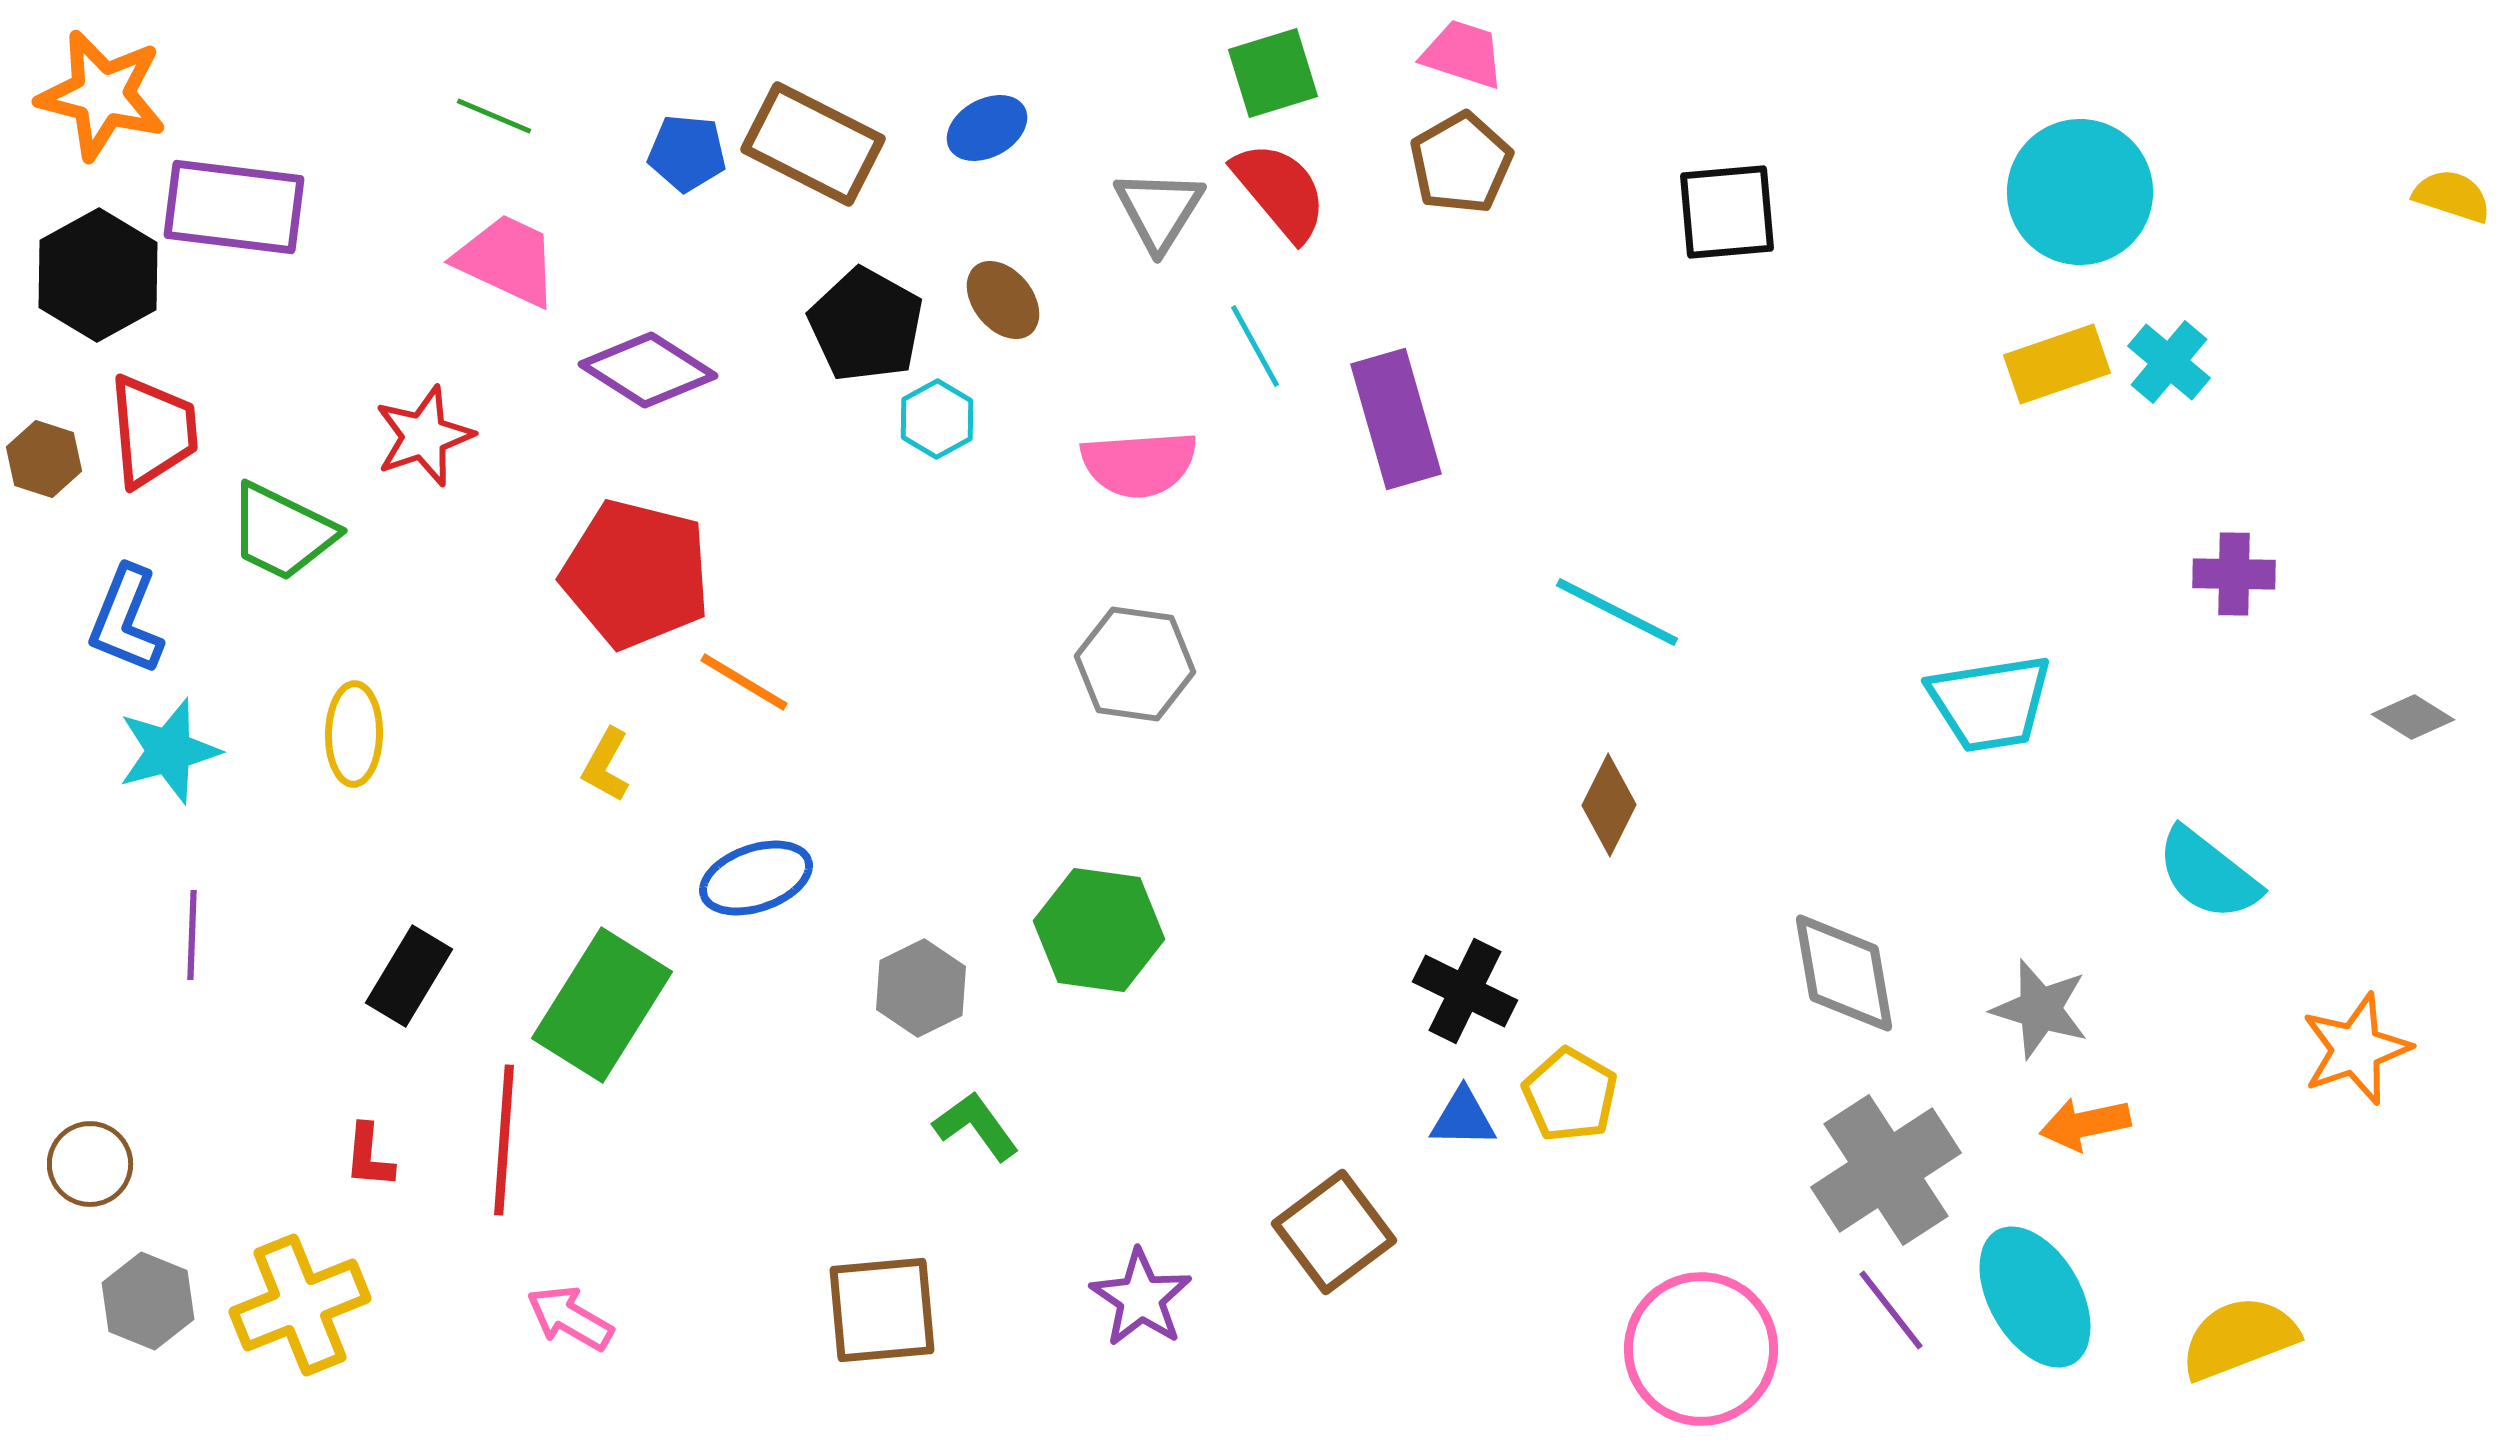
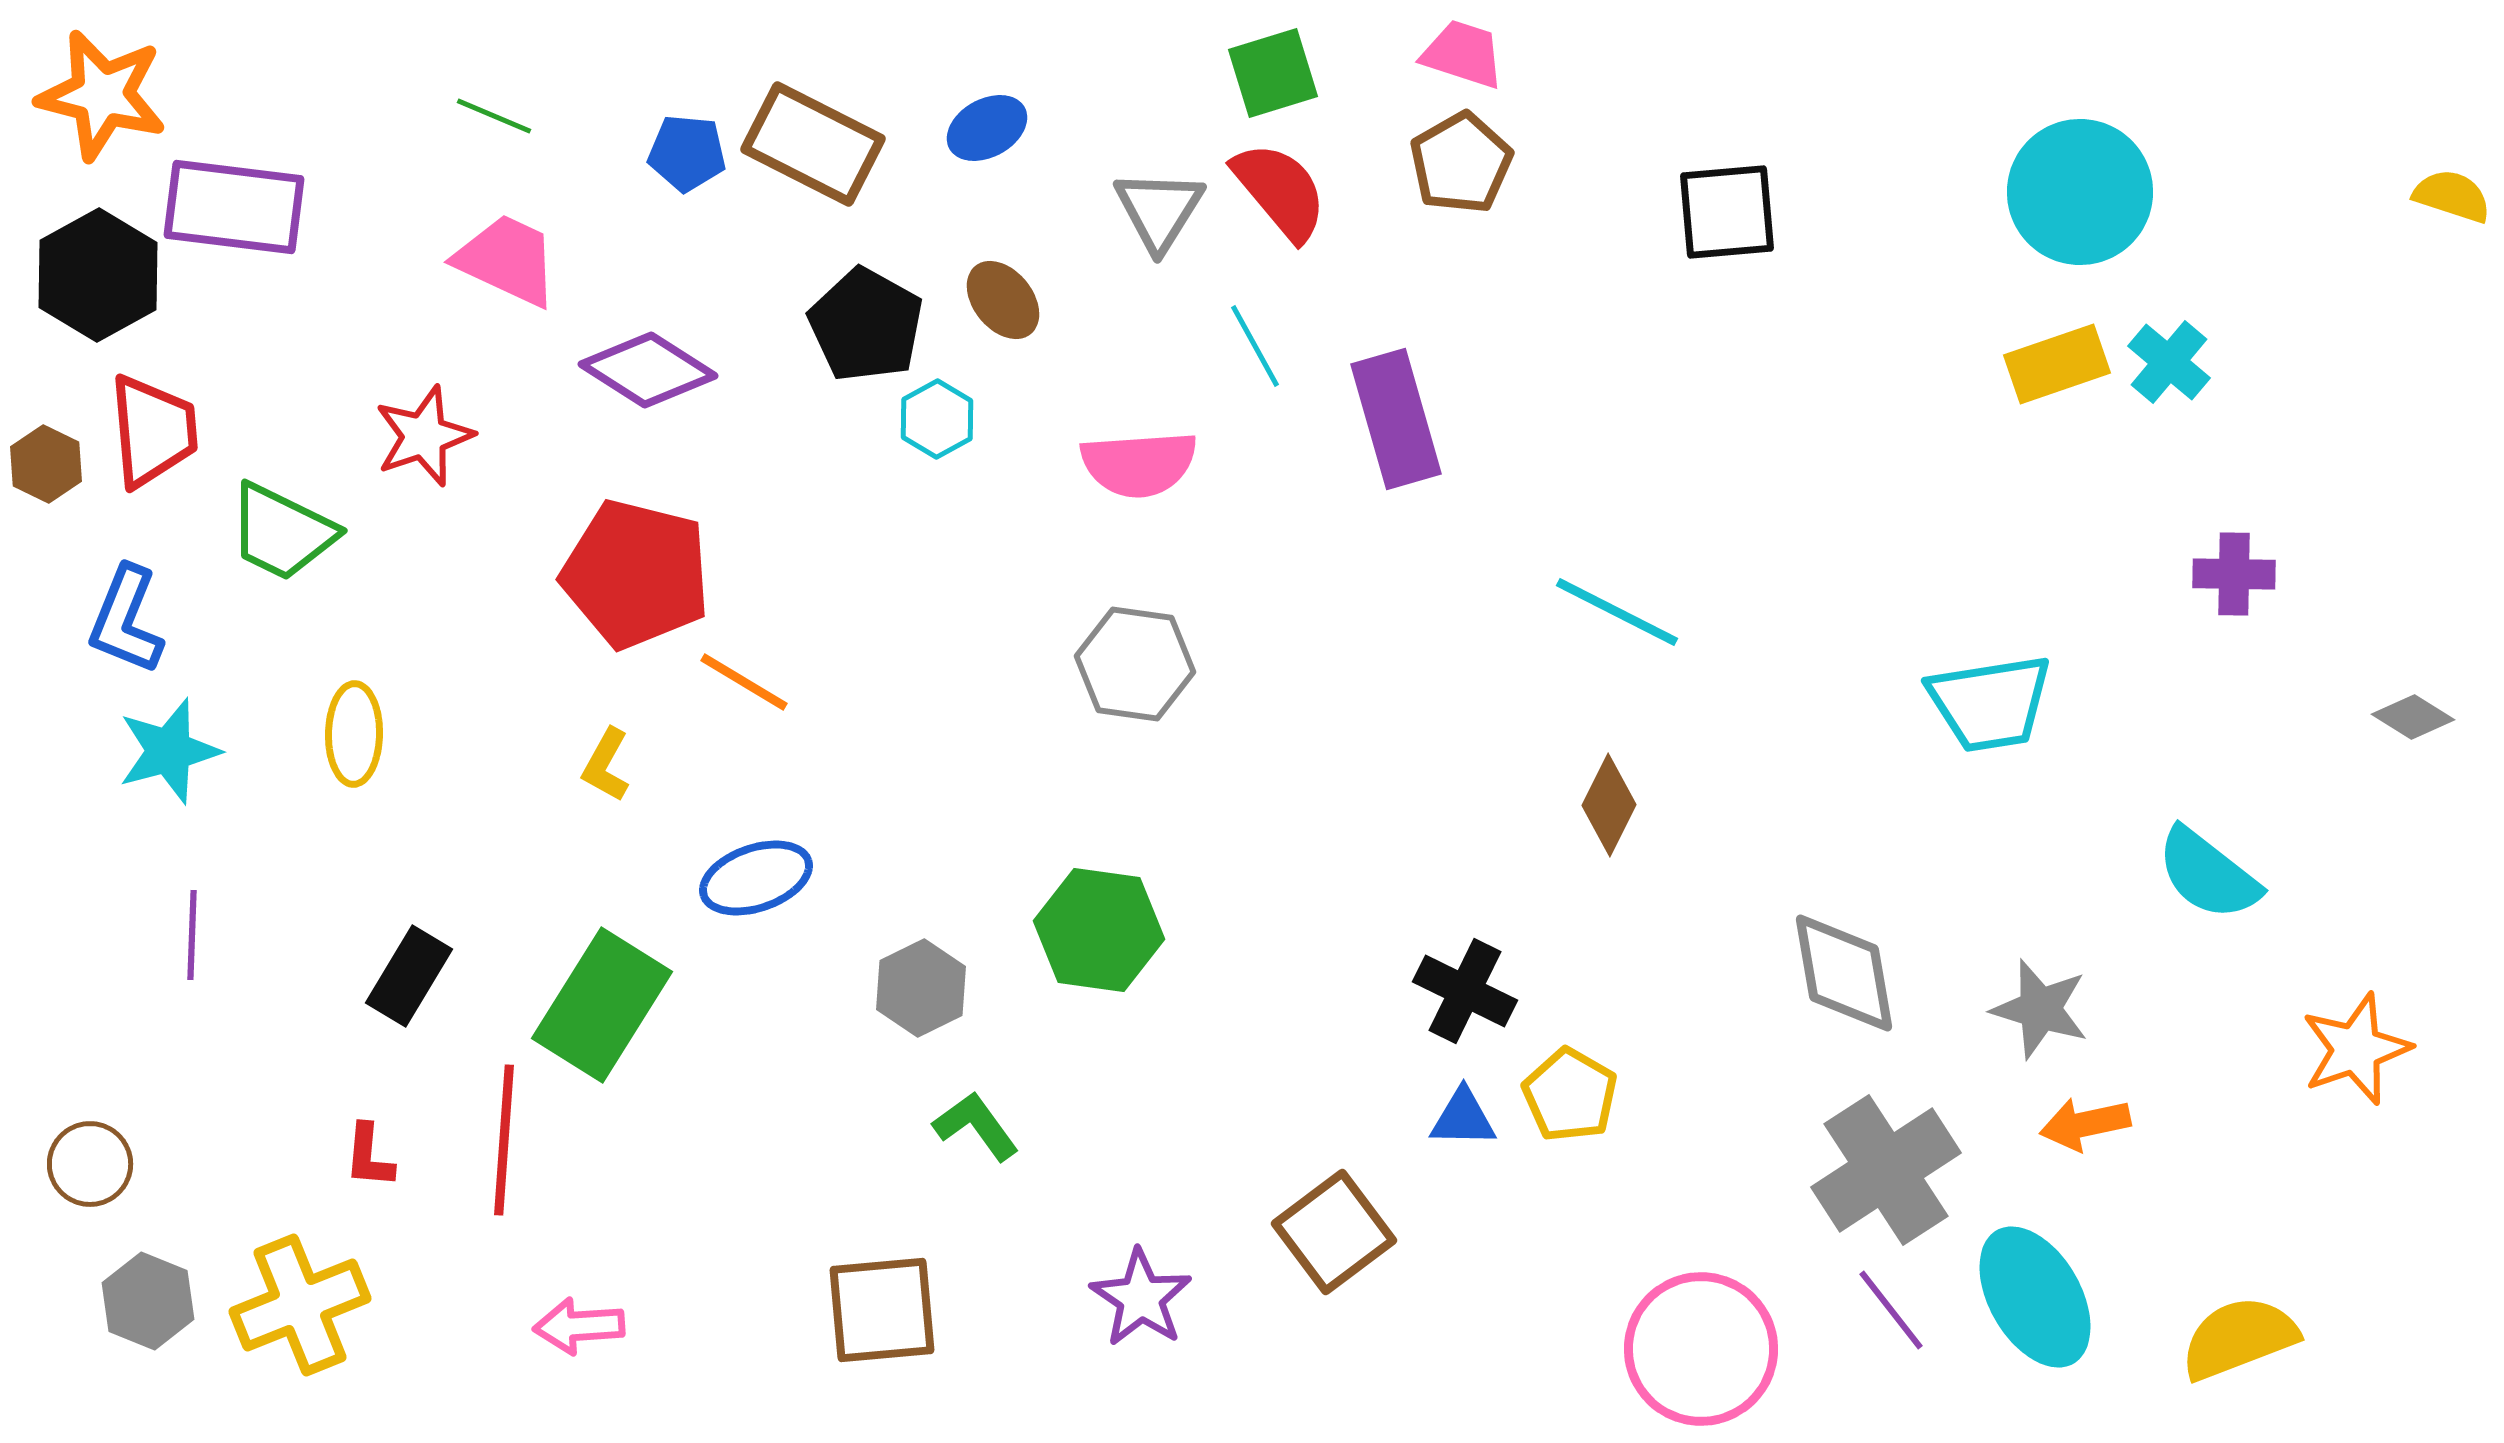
brown hexagon at (44, 459): moved 2 px right, 5 px down; rotated 8 degrees clockwise
pink arrow at (570, 1318): moved 9 px right, 8 px down; rotated 34 degrees counterclockwise
